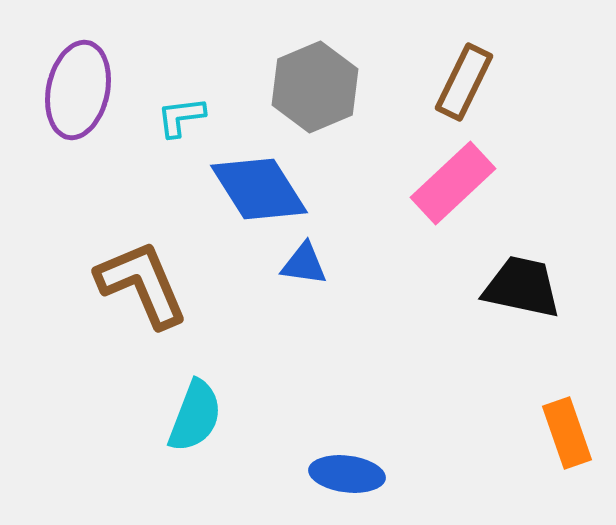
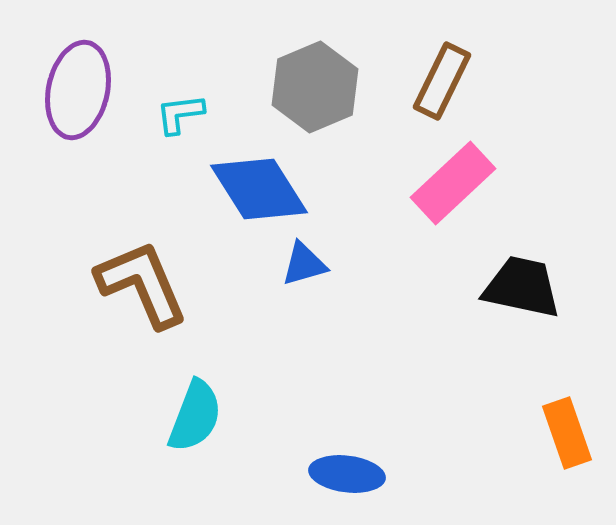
brown rectangle: moved 22 px left, 1 px up
cyan L-shape: moved 1 px left, 3 px up
blue triangle: rotated 24 degrees counterclockwise
